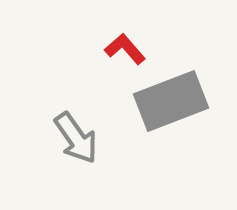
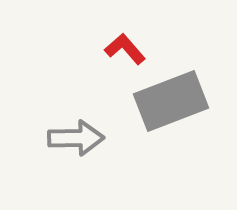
gray arrow: rotated 56 degrees counterclockwise
